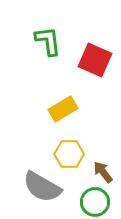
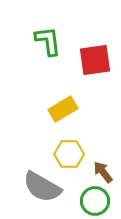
red square: rotated 32 degrees counterclockwise
green circle: moved 1 px up
